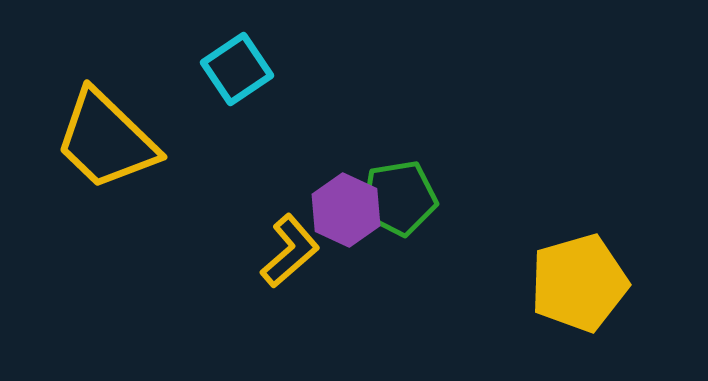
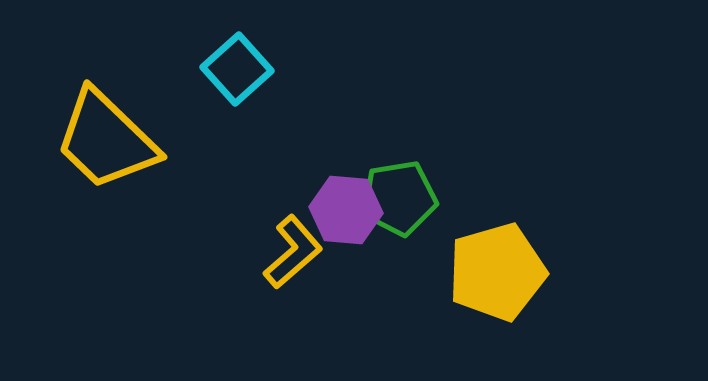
cyan square: rotated 8 degrees counterclockwise
purple hexagon: rotated 20 degrees counterclockwise
yellow L-shape: moved 3 px right, 1 px down
yellow pentagon: moved 82 px left, 11 px up
